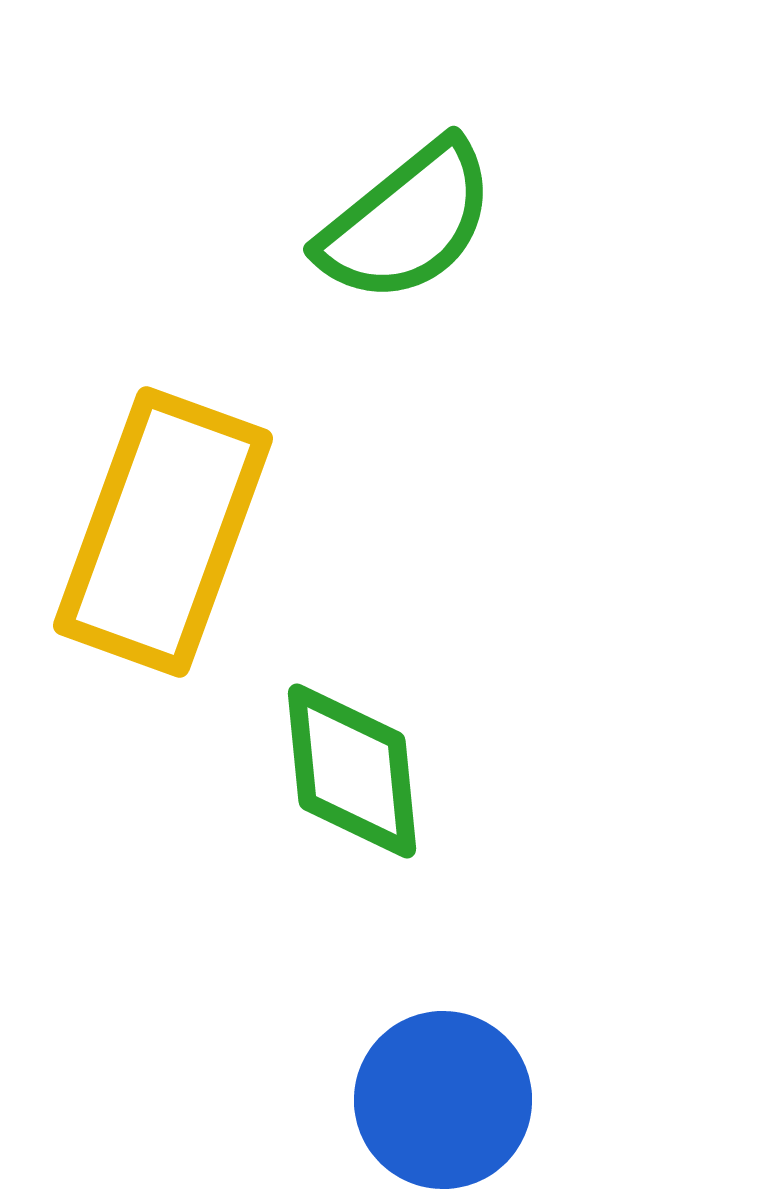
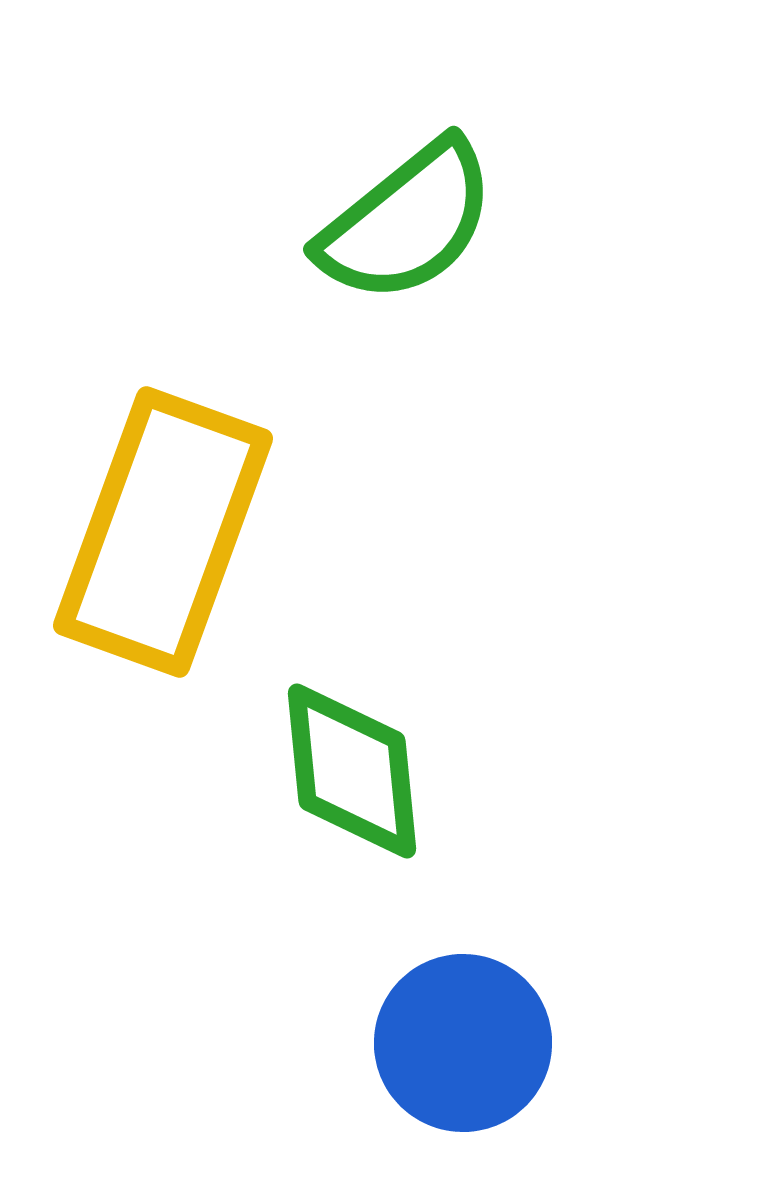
blue circle: moved 20 px right, 57 px up
